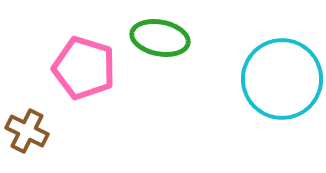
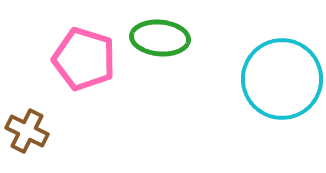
green ellipse: rotated 6 degrees counterclockwise
pink pentagon: moved 9 px up
